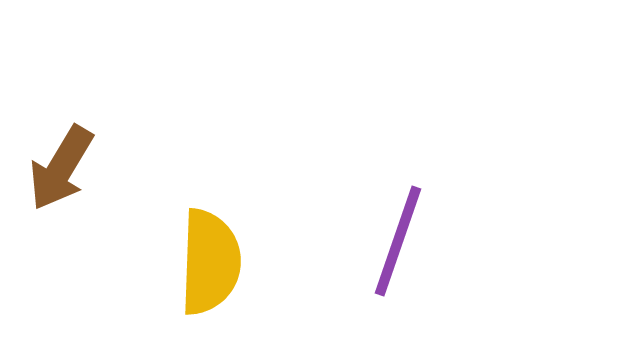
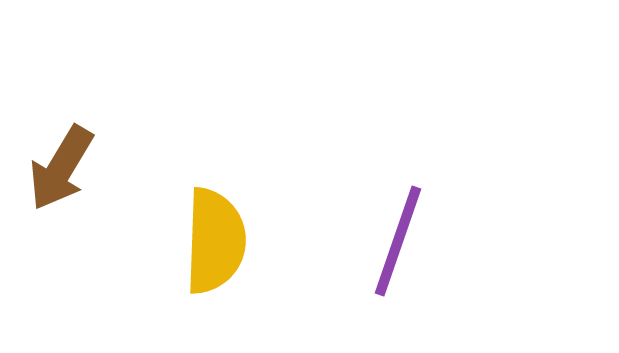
yellow semicircle: moved 5 px right, 21 px up
